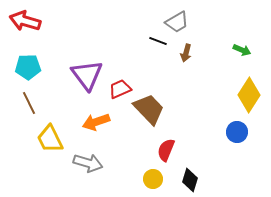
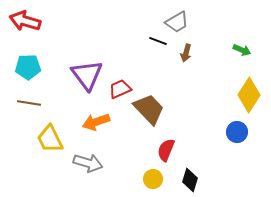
brown line: rotated 55 degrees counterclockwise
